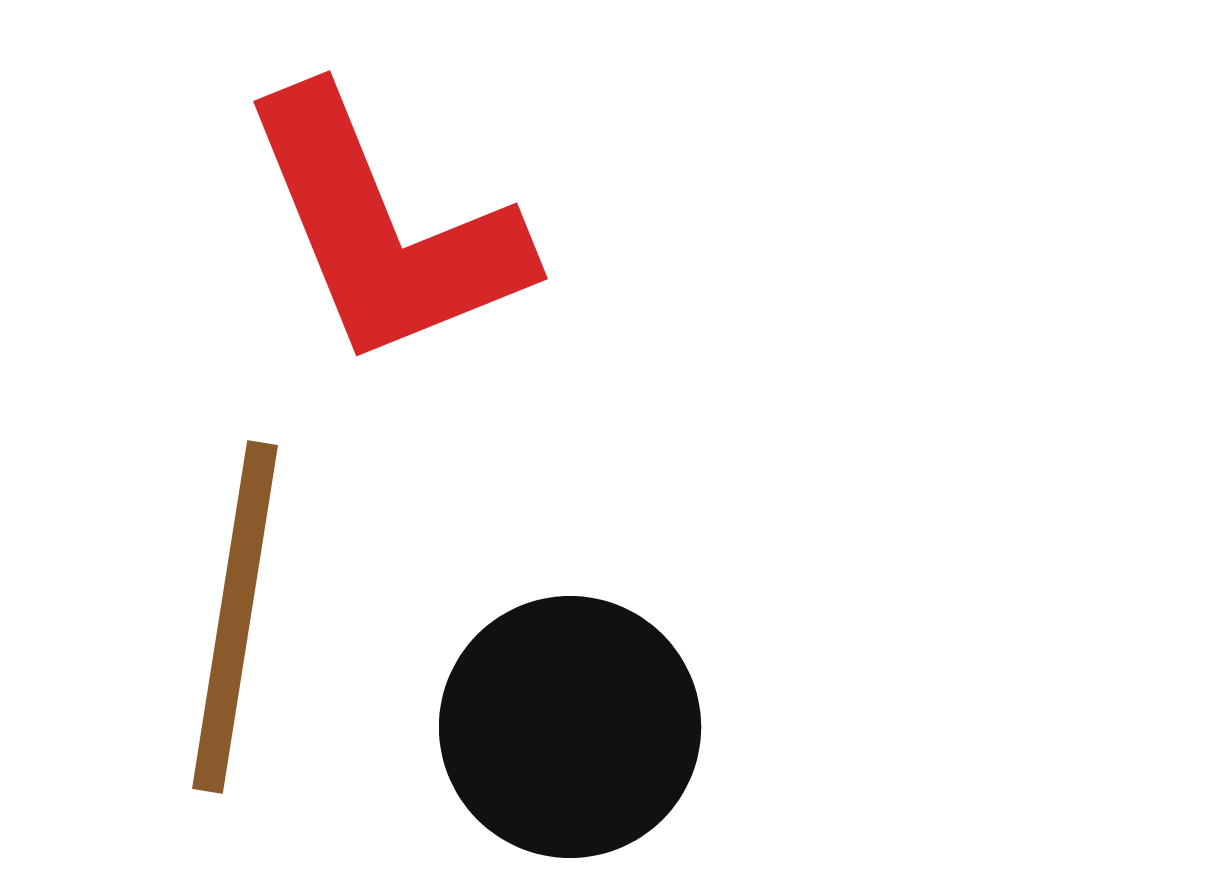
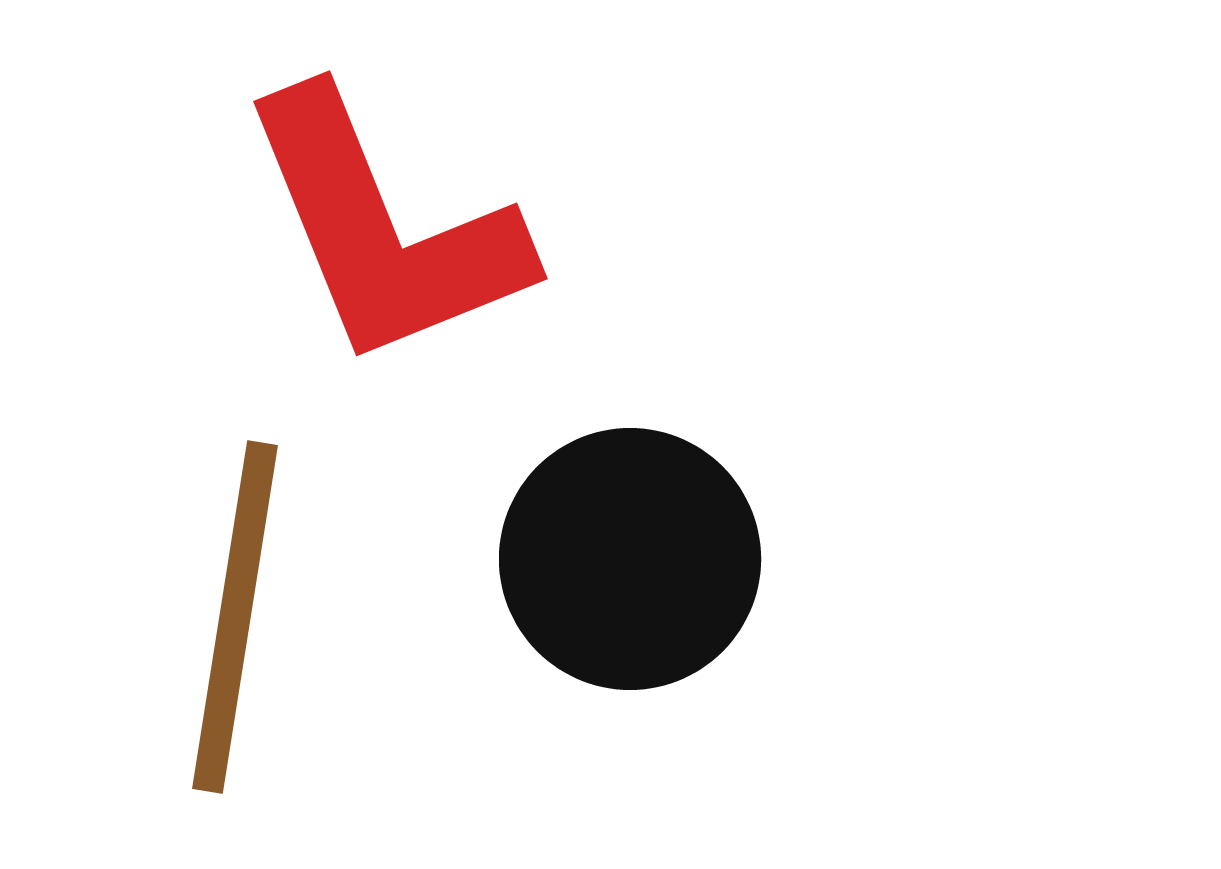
black circle: moved 60 px right, 168 px up
